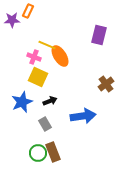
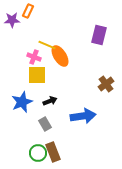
yellow square: moved 1 px left, 2 px up; rotated 24 degrees counterclockwise
